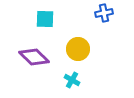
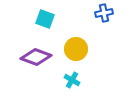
cyan square: rotated 18 degrees clockwise
yellow circle: moved 2 px left
purple diamond: moved 2 px right; rotated 24 degrees counterclockwise
